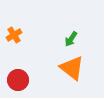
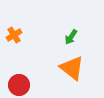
green arrow: moved 2 px up
red circle: moved 1 px right, 5 px down
